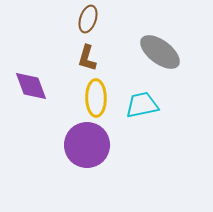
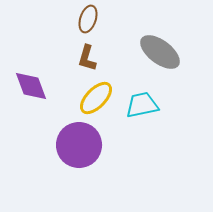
yellow ellipse: rotated 45 degrees clockwise
purple circle: moved 8 px left
